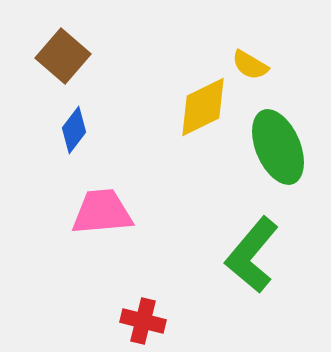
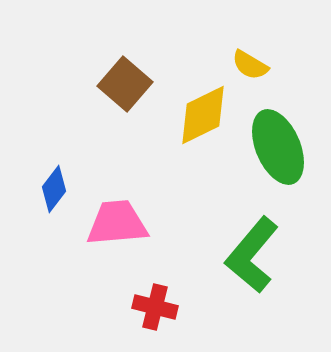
brown square: moved 62 px right, 28 px down
yellow diamond: moved 8 px down
blue diamond: moved 20 px left, 59 px down
pink trapezoid: moved 15 px right, 11 px down
red cross: moved 12 px right, 14 px up
